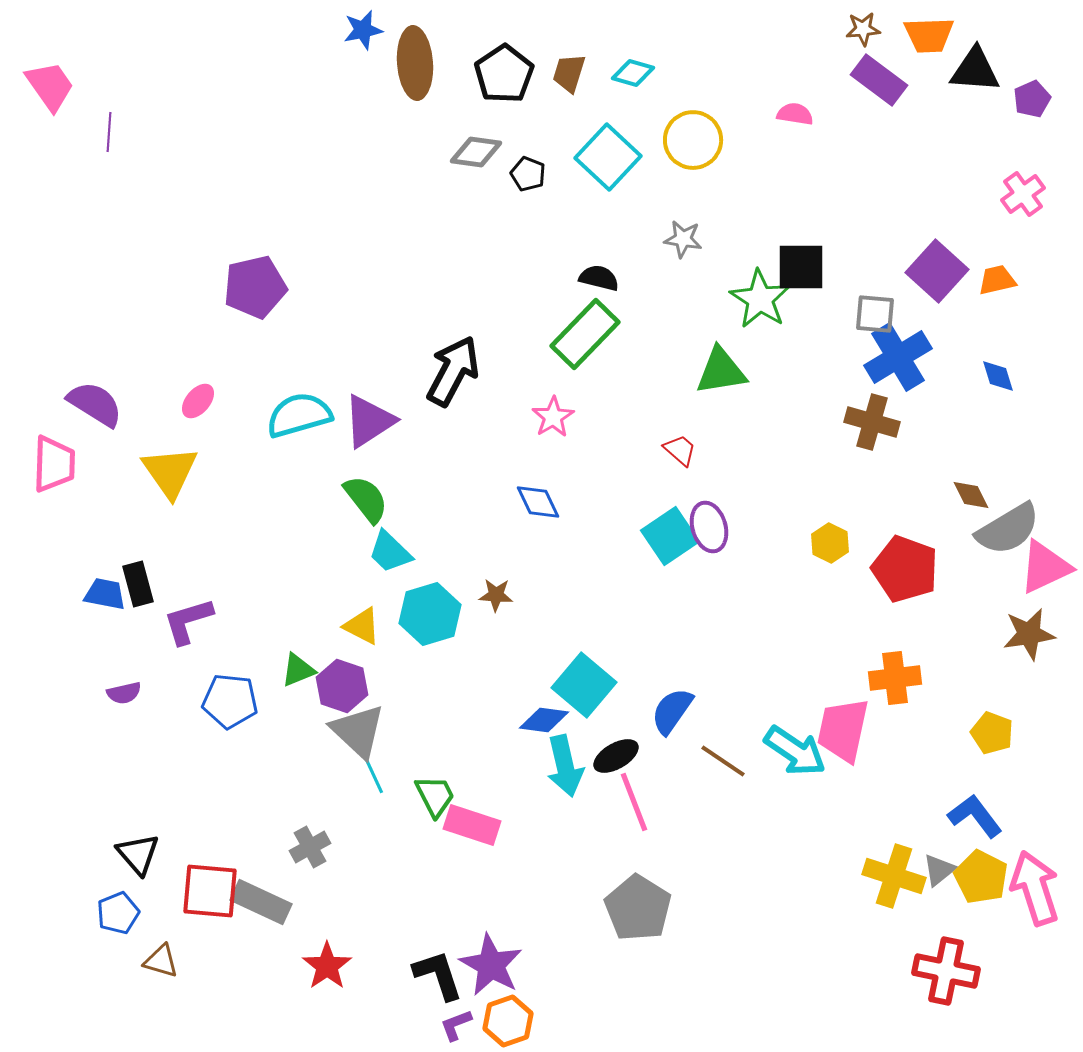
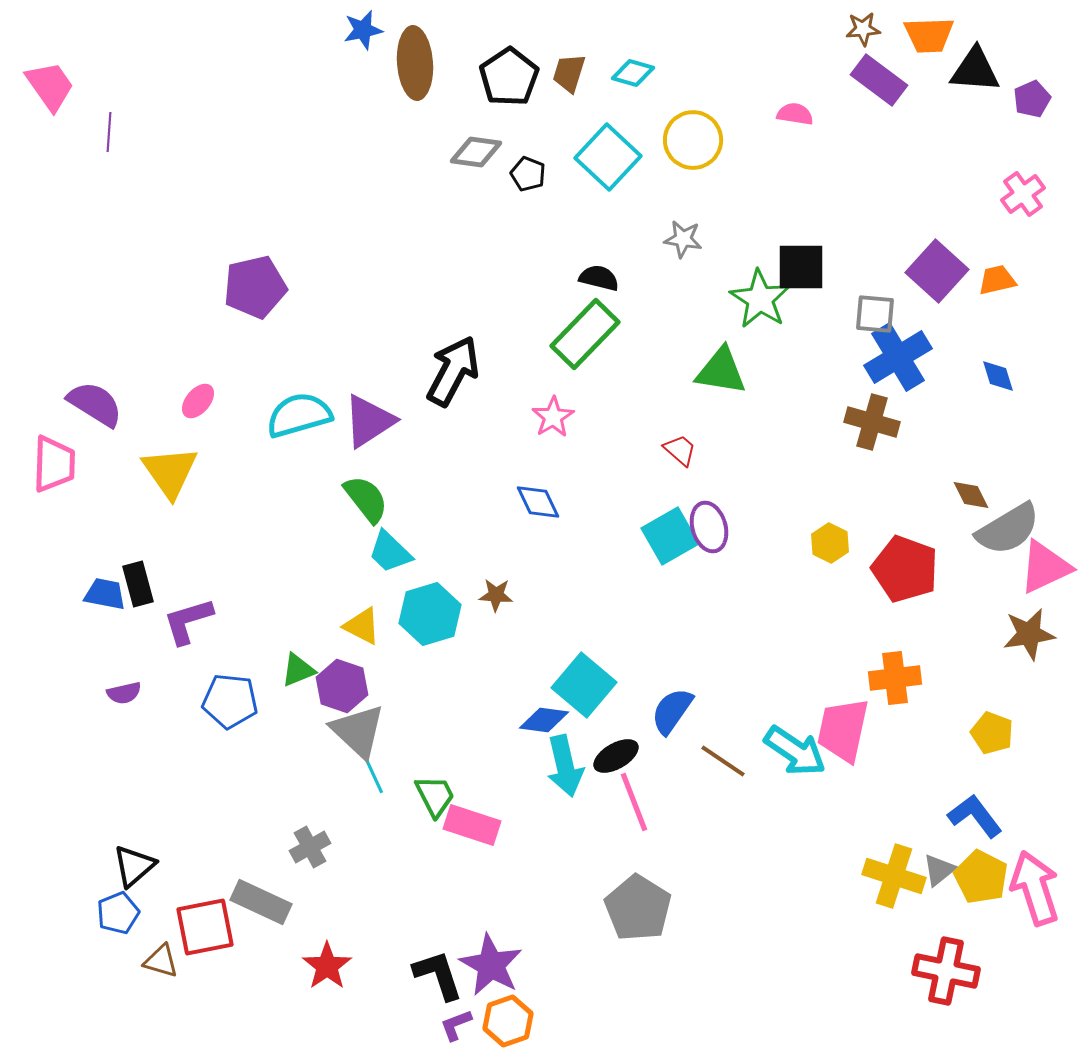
black pentagon at (504, 74): moved 5 px right, 3 px down
green triangle at (721, 371): rotated 18 degrees clockwise
cyan square at (670, 536): rotated 4 degrees clockwise
black triangle at (138, 854): moved 4 px left, 12 px down; rotated 30 degrees clockwise
red square at (210, 891): moved 5 px left, 36 px down; rotated 16 degrees counterclockwise
